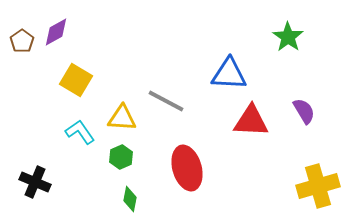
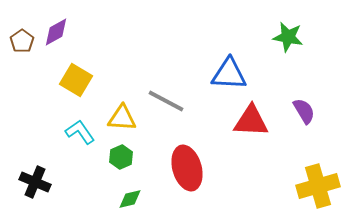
green star: rotated 24 degrees counterclockwise
green diamond: rotated 65 degrees clockwise
